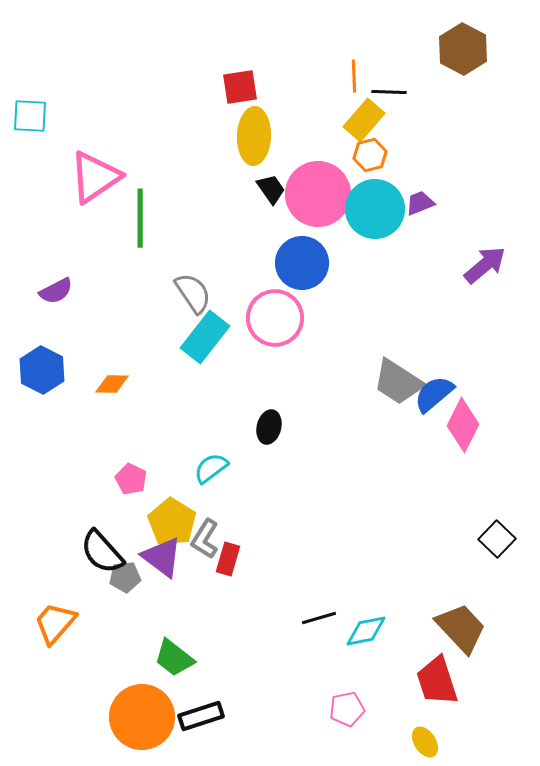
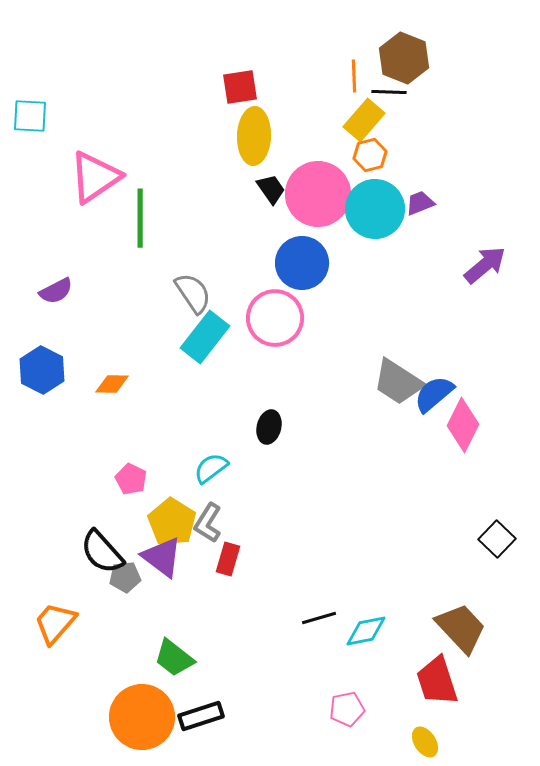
brown hexagon at (463, 49): moved 59 px left, 9 px down; rotated 6 degrees counterclockwise
gray L-shape at (205, 539): moved 3 px right, 16 px up
